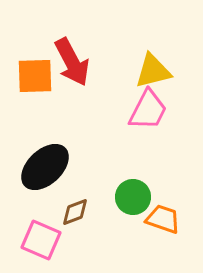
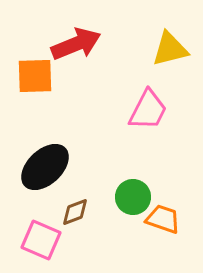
red arrow: moved 4 px right, 18 px up; rotated 84 degrees counterclockwise
yellow triangle: moved 17 px right, 22 px up
